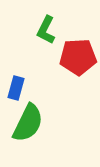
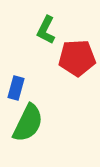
red pentagon: moved 1 px left, 1 px down
